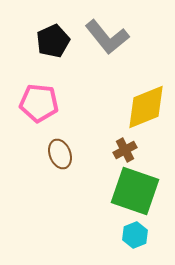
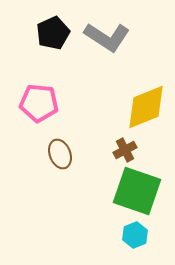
gray L-shape: rotated 18 degrees counterclockwise
black pentagon: moved 8 px up
green square: moved 2 px right
